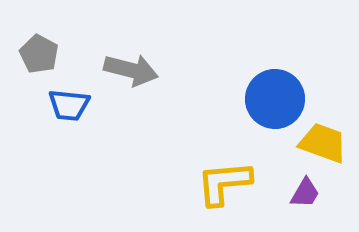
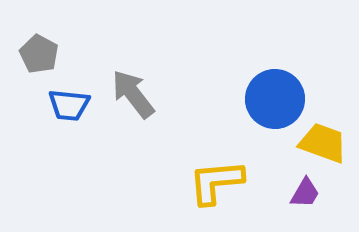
gray arrow: moved 2 px right, 24 px down; rotated 142 degrees counterclockwise
yellow L-shape: moved 8 px left, 1 px up
